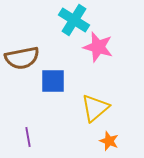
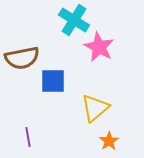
pink star: moved 1 px right; rotated 12 degrees clockwise
orange star: rotated 18 degrees clockwise
